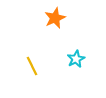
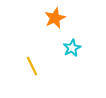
cyan star: moved 4 px left, 11 px up
